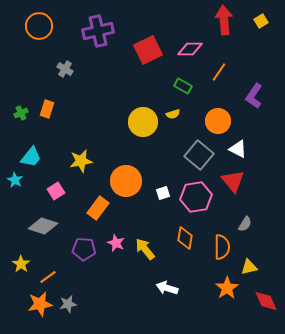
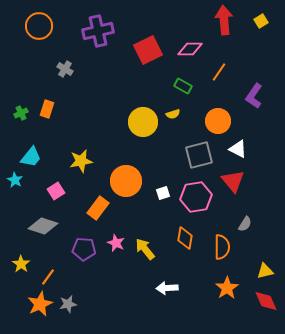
gray square at (199, 155): rotated 36 degrees clockwise
yellow triangle at (249, 267): moved 16 px right, 4 px down
orange line at (48, 277): rotated 18 degrees counterclockwise
white arrow at (167, 288): rotated 20 degrees counterclockwise
orange star at (40, 304): rotated 15 degrees counterclockwise
